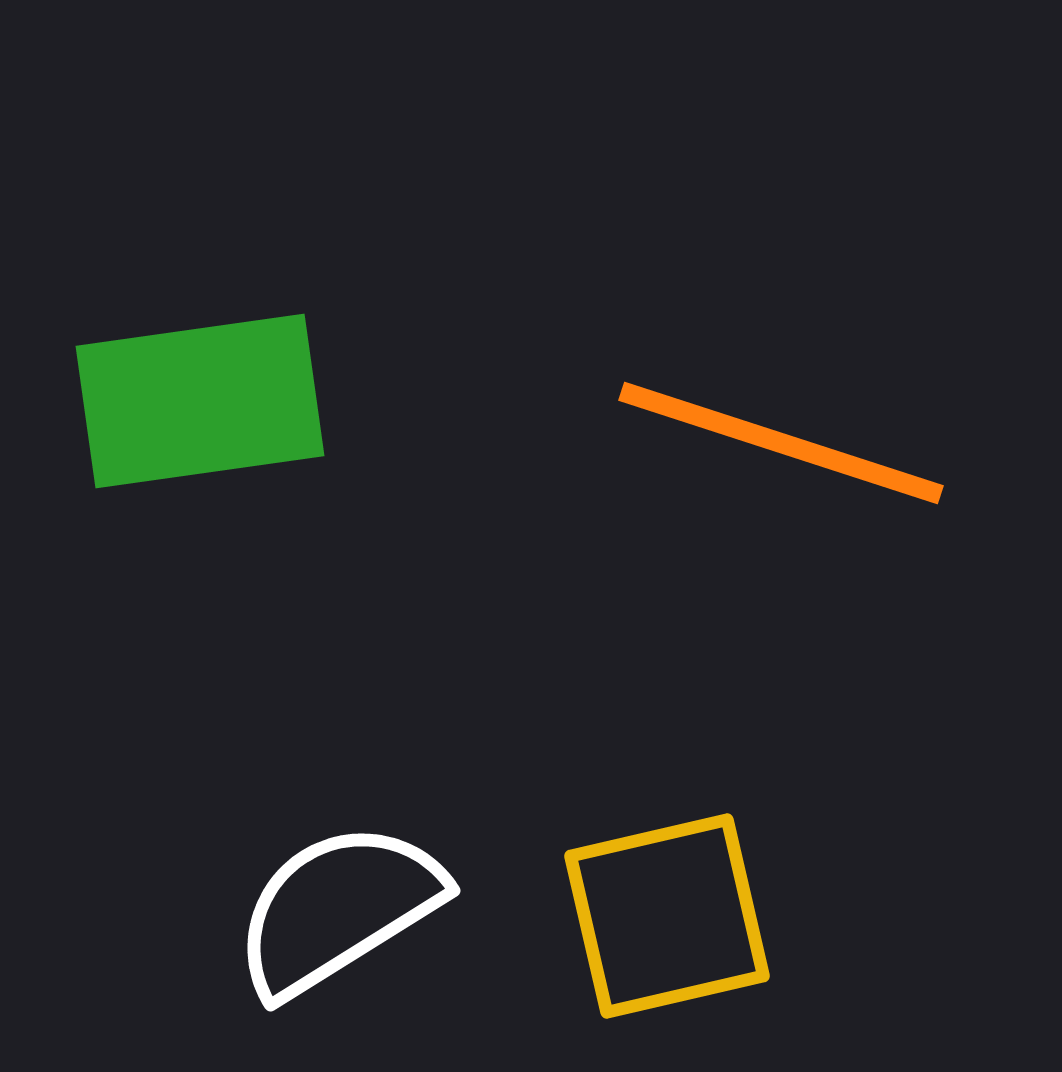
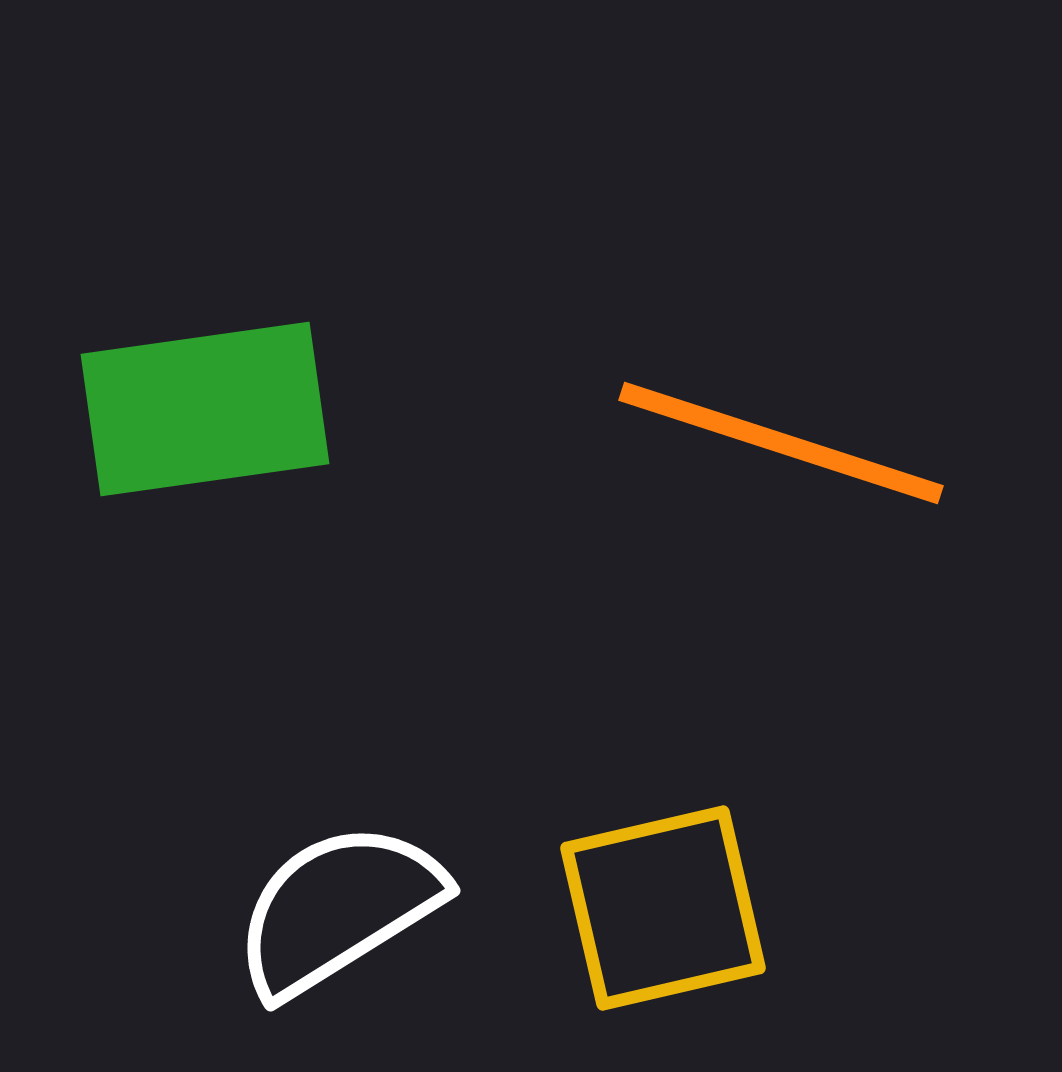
green rectangle: moved 5 px right, 8 px down
yellow square: moved 4 px left, 8 px up
